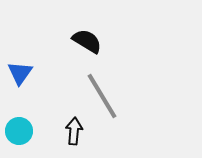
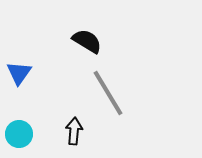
blue triangle: moved 1 px left
gray line: moved 6 px right, 3 px up
cyan circle: moved 3 px down
